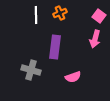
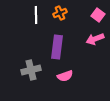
pink square: moved 1 px left, 1 px up
pink arrow: rotated 54 degrees clockwise
purple rectangle: moved 2 px right
gray cross: rotated 30 degrees counterclockwise
pink semicircle: moved 8 px left, 1 px up
